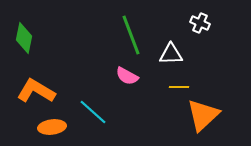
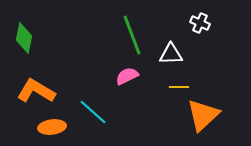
green line: moved 1 px right
pink semicircle: rotated 125 degrees clockwise
